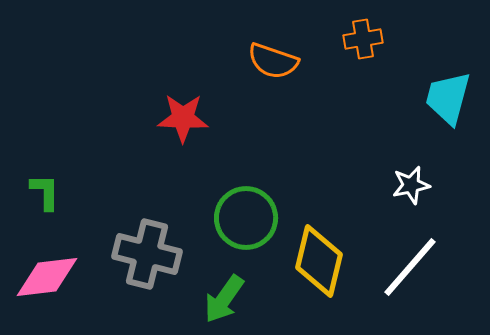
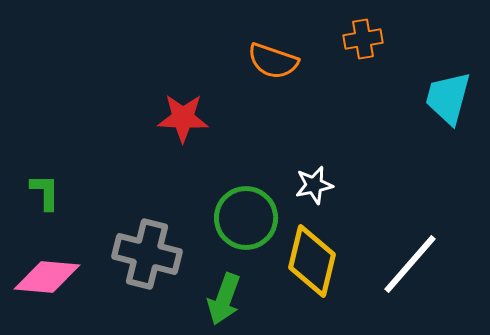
white star: moved 97 px left
yellow diamond: moved 7 px left
white line: moved 3 px up
pink diamond: rotated 12 degrees clockwise
green arrow: rotated 15 degrees counterclockwise
